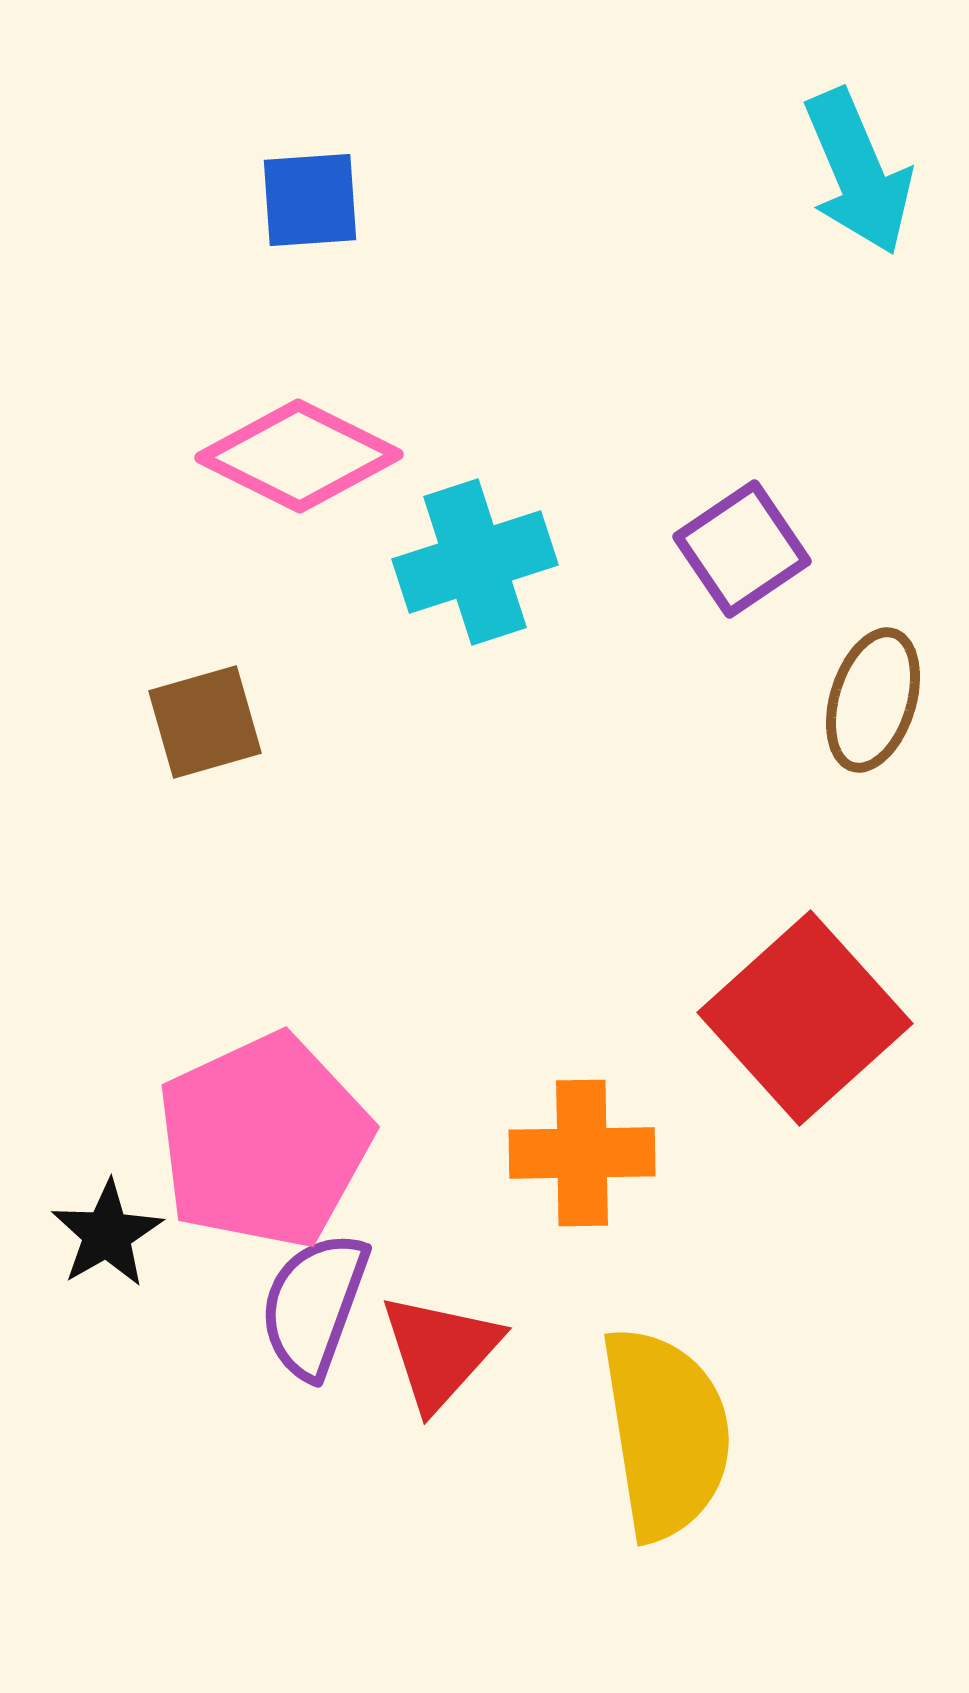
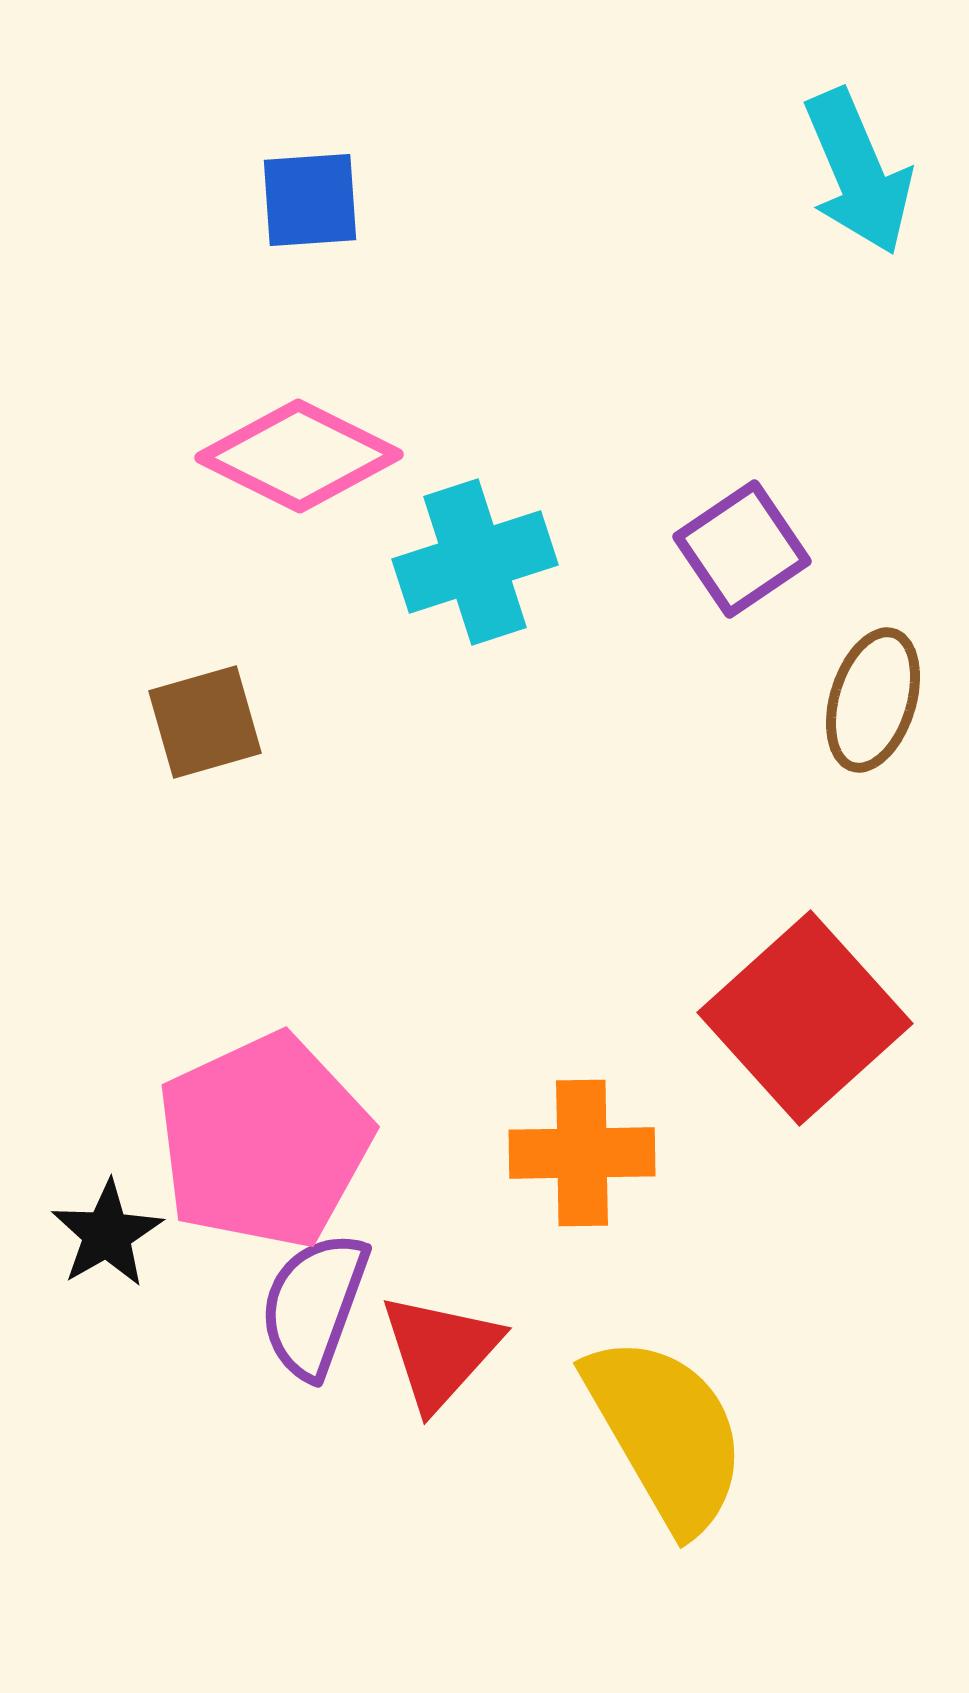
yellow semicircle: rotated 21 degrees counterclockwise
